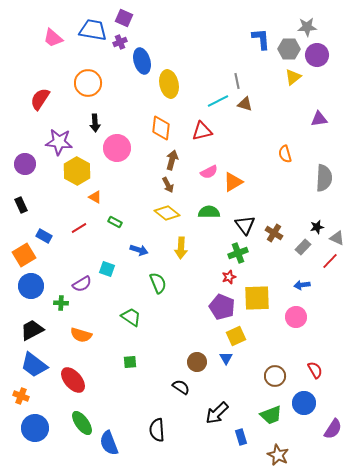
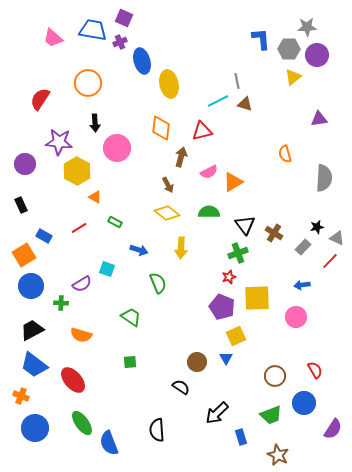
brown arrow at (172, 160): moved 9 px right, 3 px up
